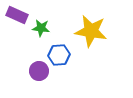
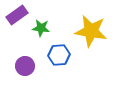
purple rectangle: rotated 60 degrees counterclockwise
purple circle: moved 14 px left, 5 px up
